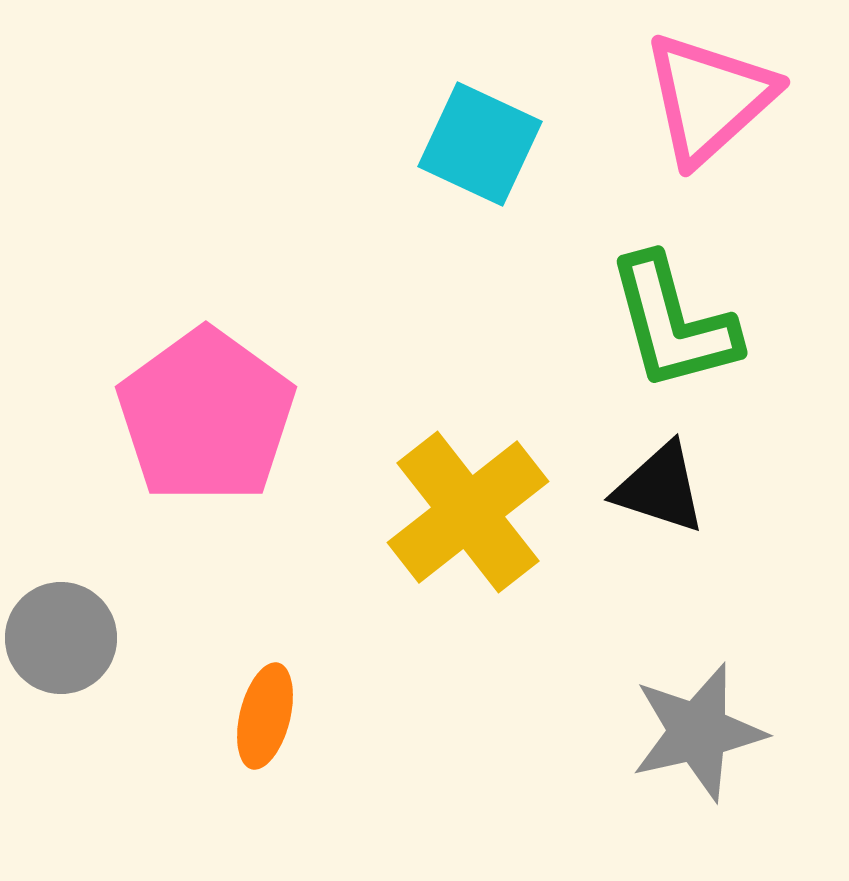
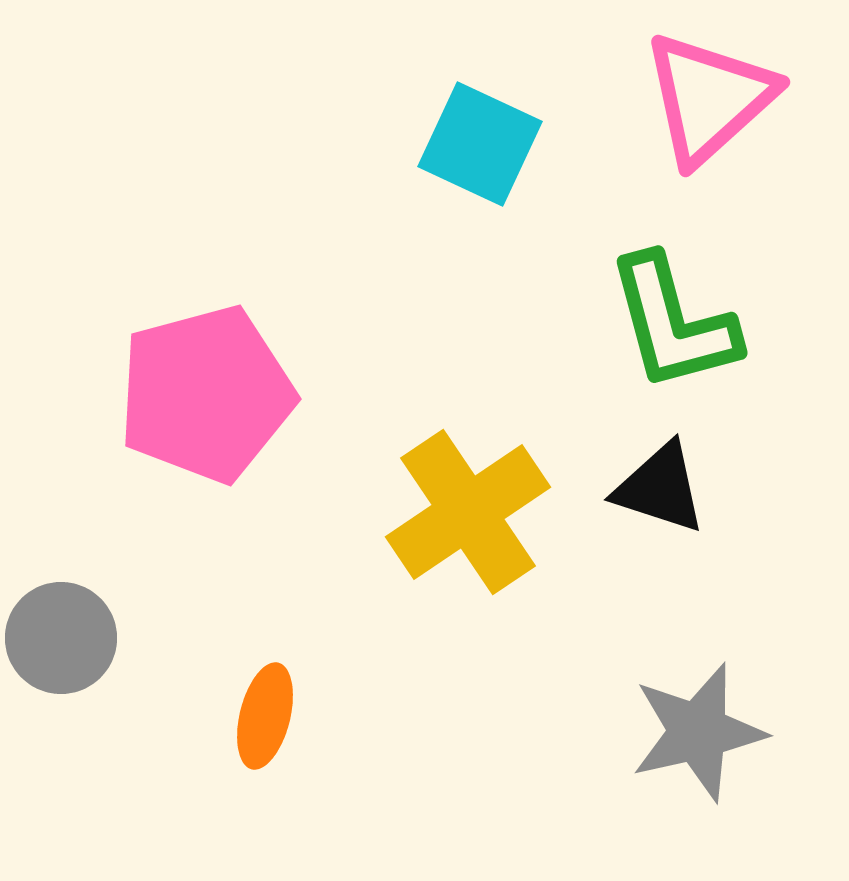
pink pentagon: moved 22 px up; rotated 21 degrees clockwise
yellow cross: rotated 4 degrees clockwise
